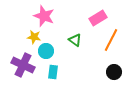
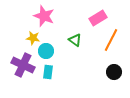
yellow star: moved 1 px left, 1 px down
cyan rectangle: moved 5 px left
